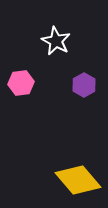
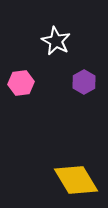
purple hexagon: moved 3 px up
yellow diamond: moved 2 px left; rotated 9 degrees clockwise
